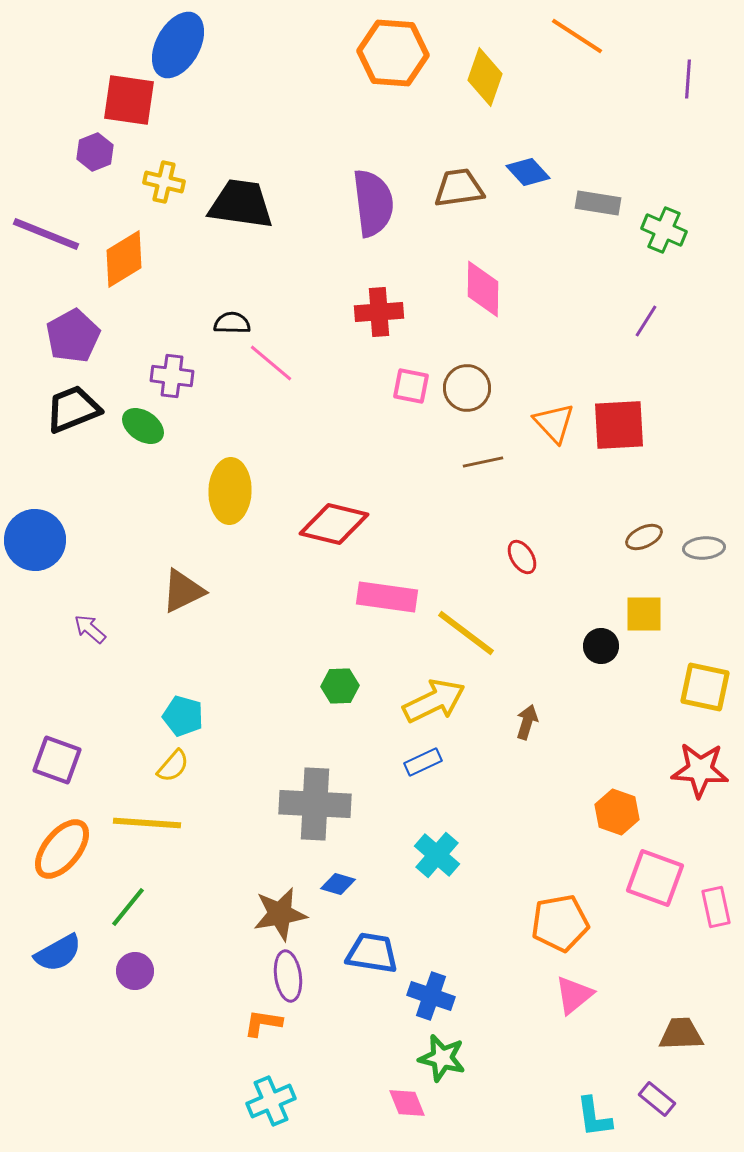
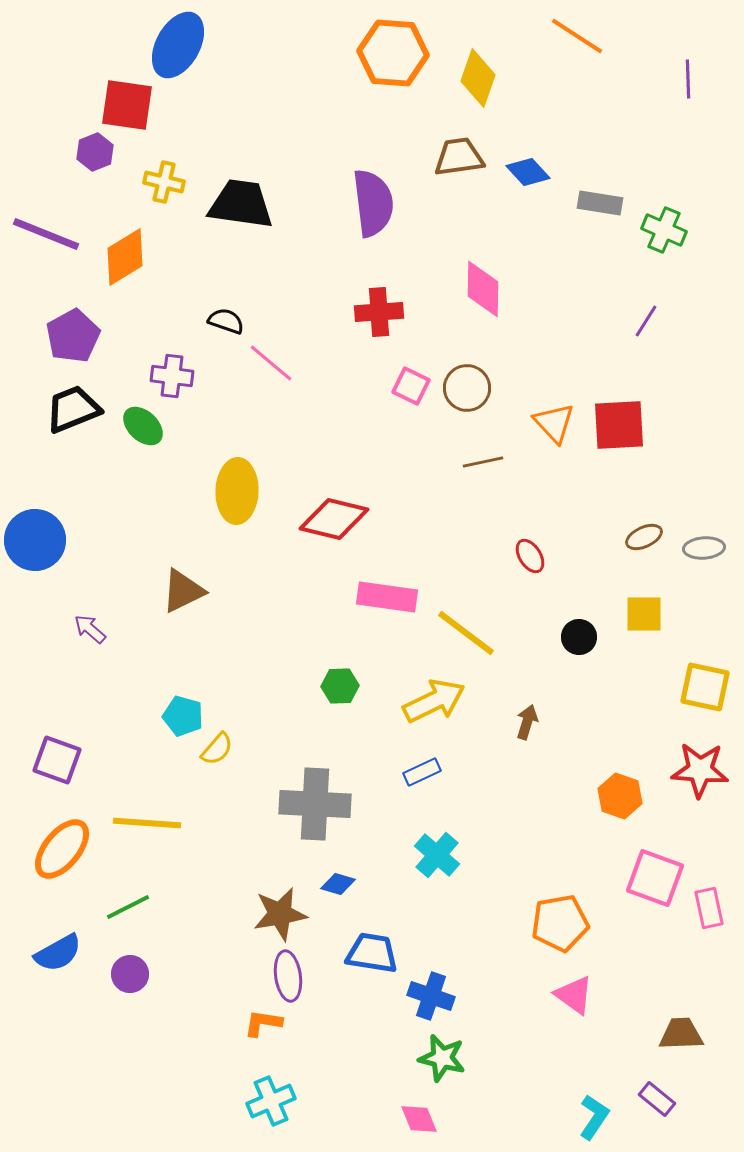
yellow diamond at (485, 77): moved 7 px left, 1 px down
purple line at (688, 79): rotated 6 degrees counterclockwise
red square at (129, 100): moved 2 px left, 5 px down
brown trapezoid at (459, 188): moved 31 px up
gray rectangle at (598, 203): moved 2 px right
orange diamond at (124, 259): moved 1 px right, 2 px up
black semicircle at (232, 323): moved 6 px left, 2 px up; rotated 18 degrees clockwise
pink square at (411, 386): rotated 15 degrees clockwise
green ellipse at (143, 426): rotated 9 degrees clockwise
yellow ellipse at (230, 491): moved 7 px right
red diamond at (334, 524): moved 5 px up
red ellipse at (522, 557): moved 8 px right, 1 px up
black circle at (601, 646): moved 22 px left, 9 px up
blue rectangle at (423, 762): moved 1 px left, 10 px down
yellow semicircle at (173, 766): moved 44 px right, 17 px up
orange hexagon at (617, 812): moved 3 px right, 16 px up
green line at (128, 907): rotated 24 degrees clockwise
pink rectangle at (716, 907): moved 7 px left, 1 px down
purple circle at (135, 971): moved 5 px left, 3 px down
pink triangle at (574, 995): rotated 45 degrees counterclockwise
pink diamond at (407, 1103): moved 12 px right, 16 px down
cyan L-shape at (594, 1117): rotated 138 degrees counterclockwise
